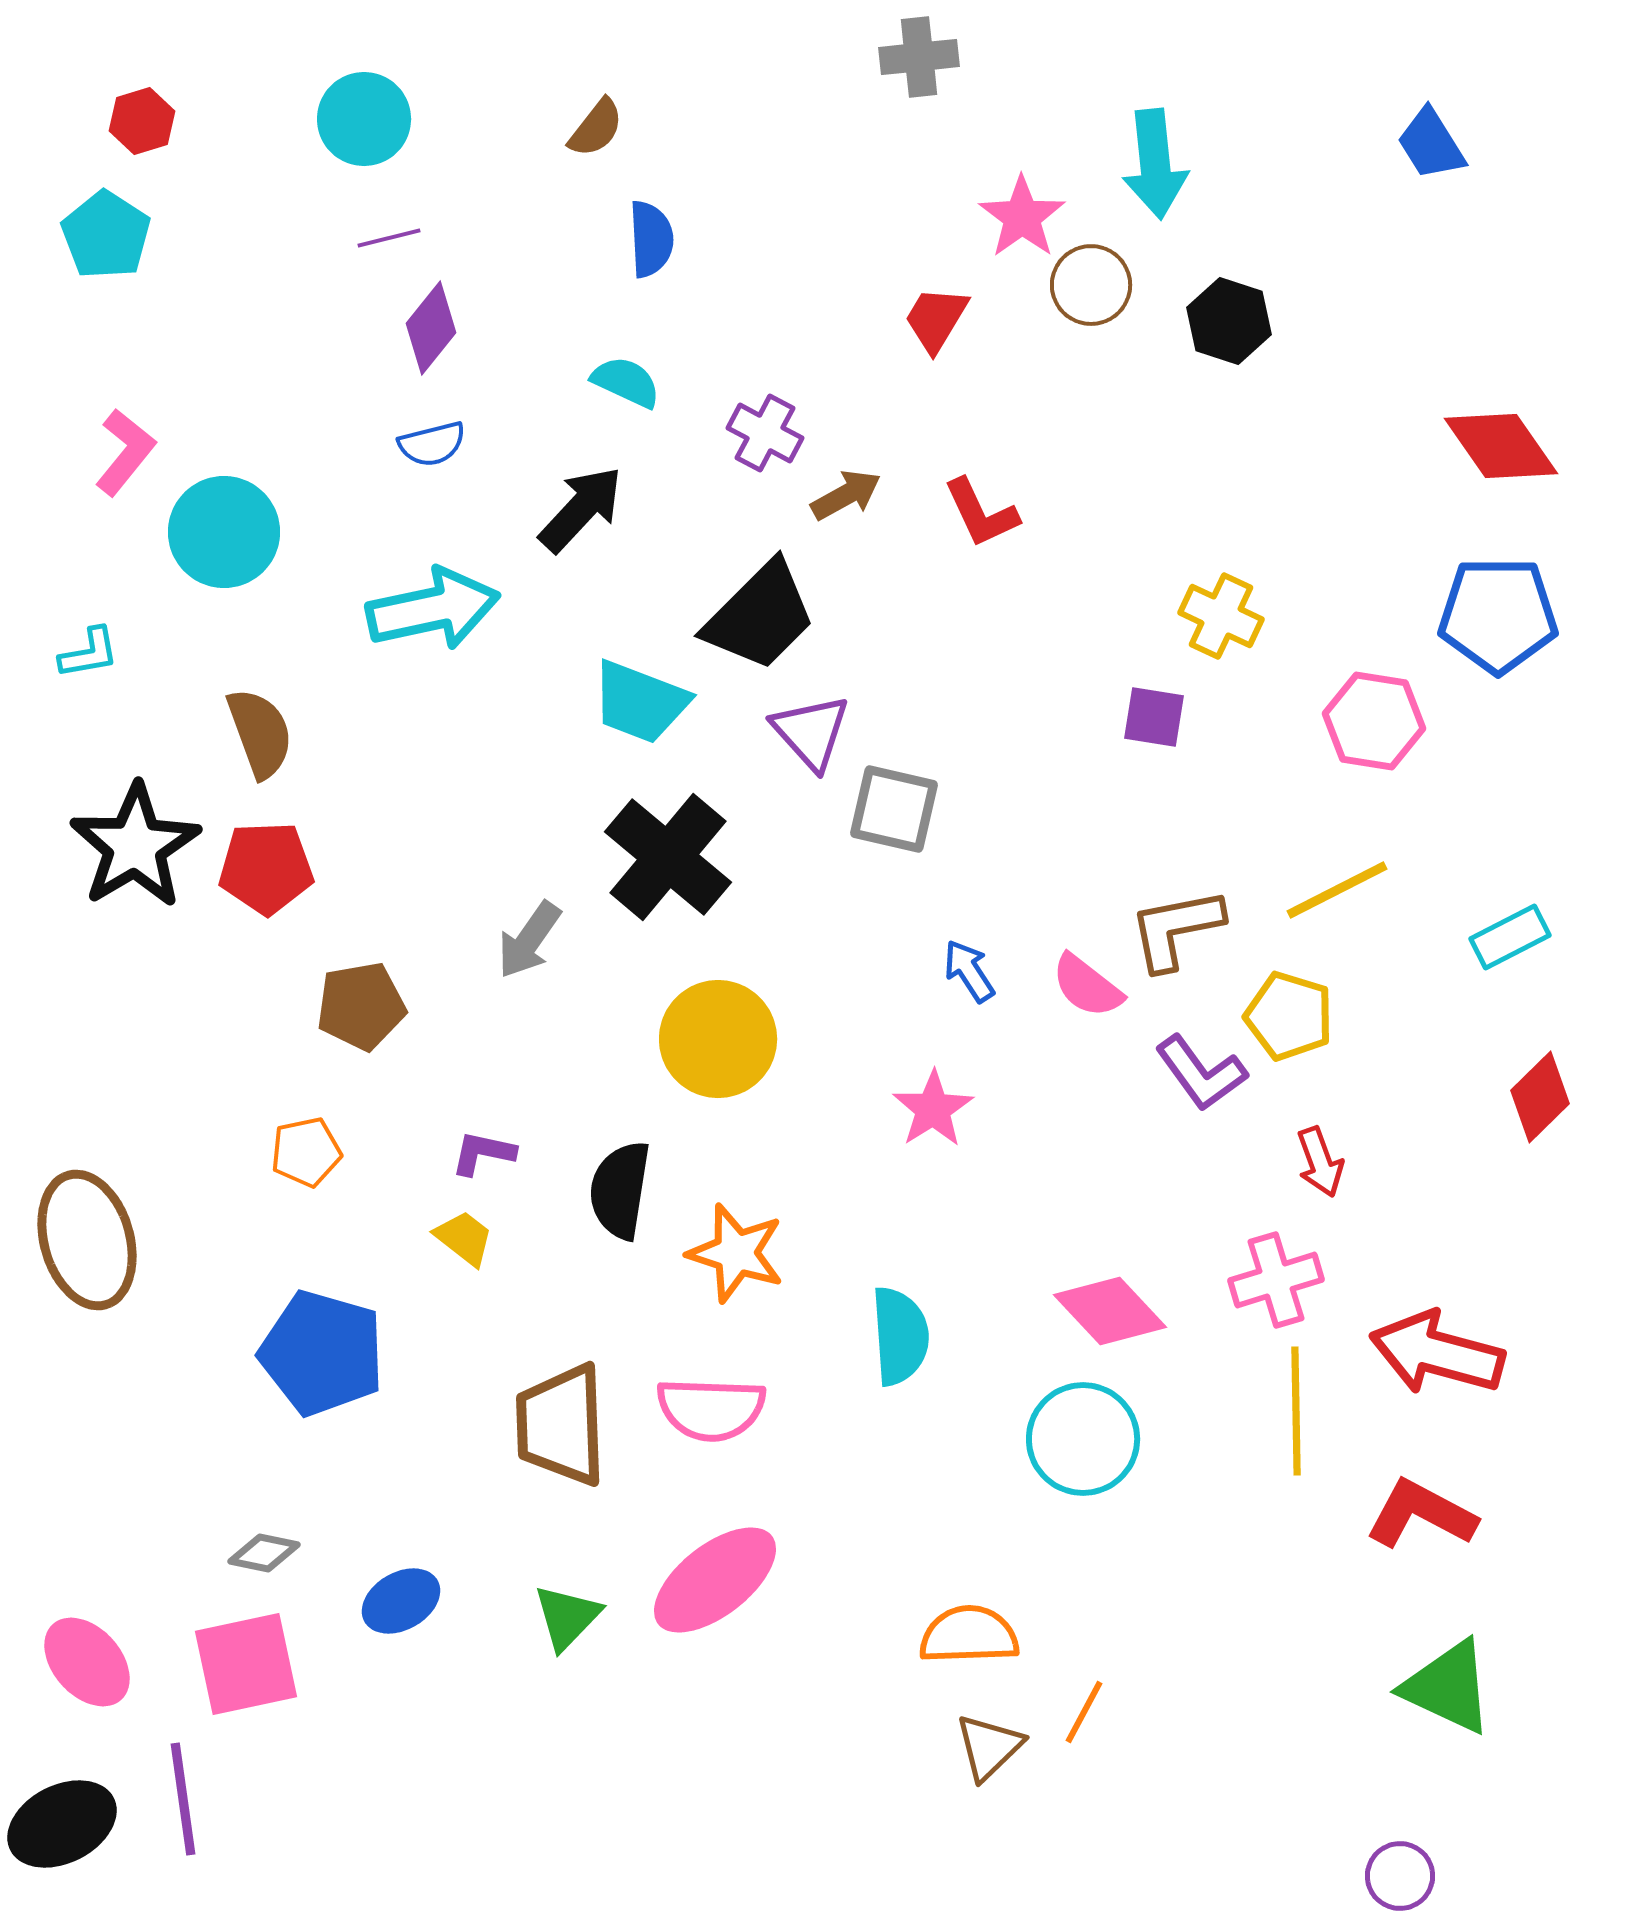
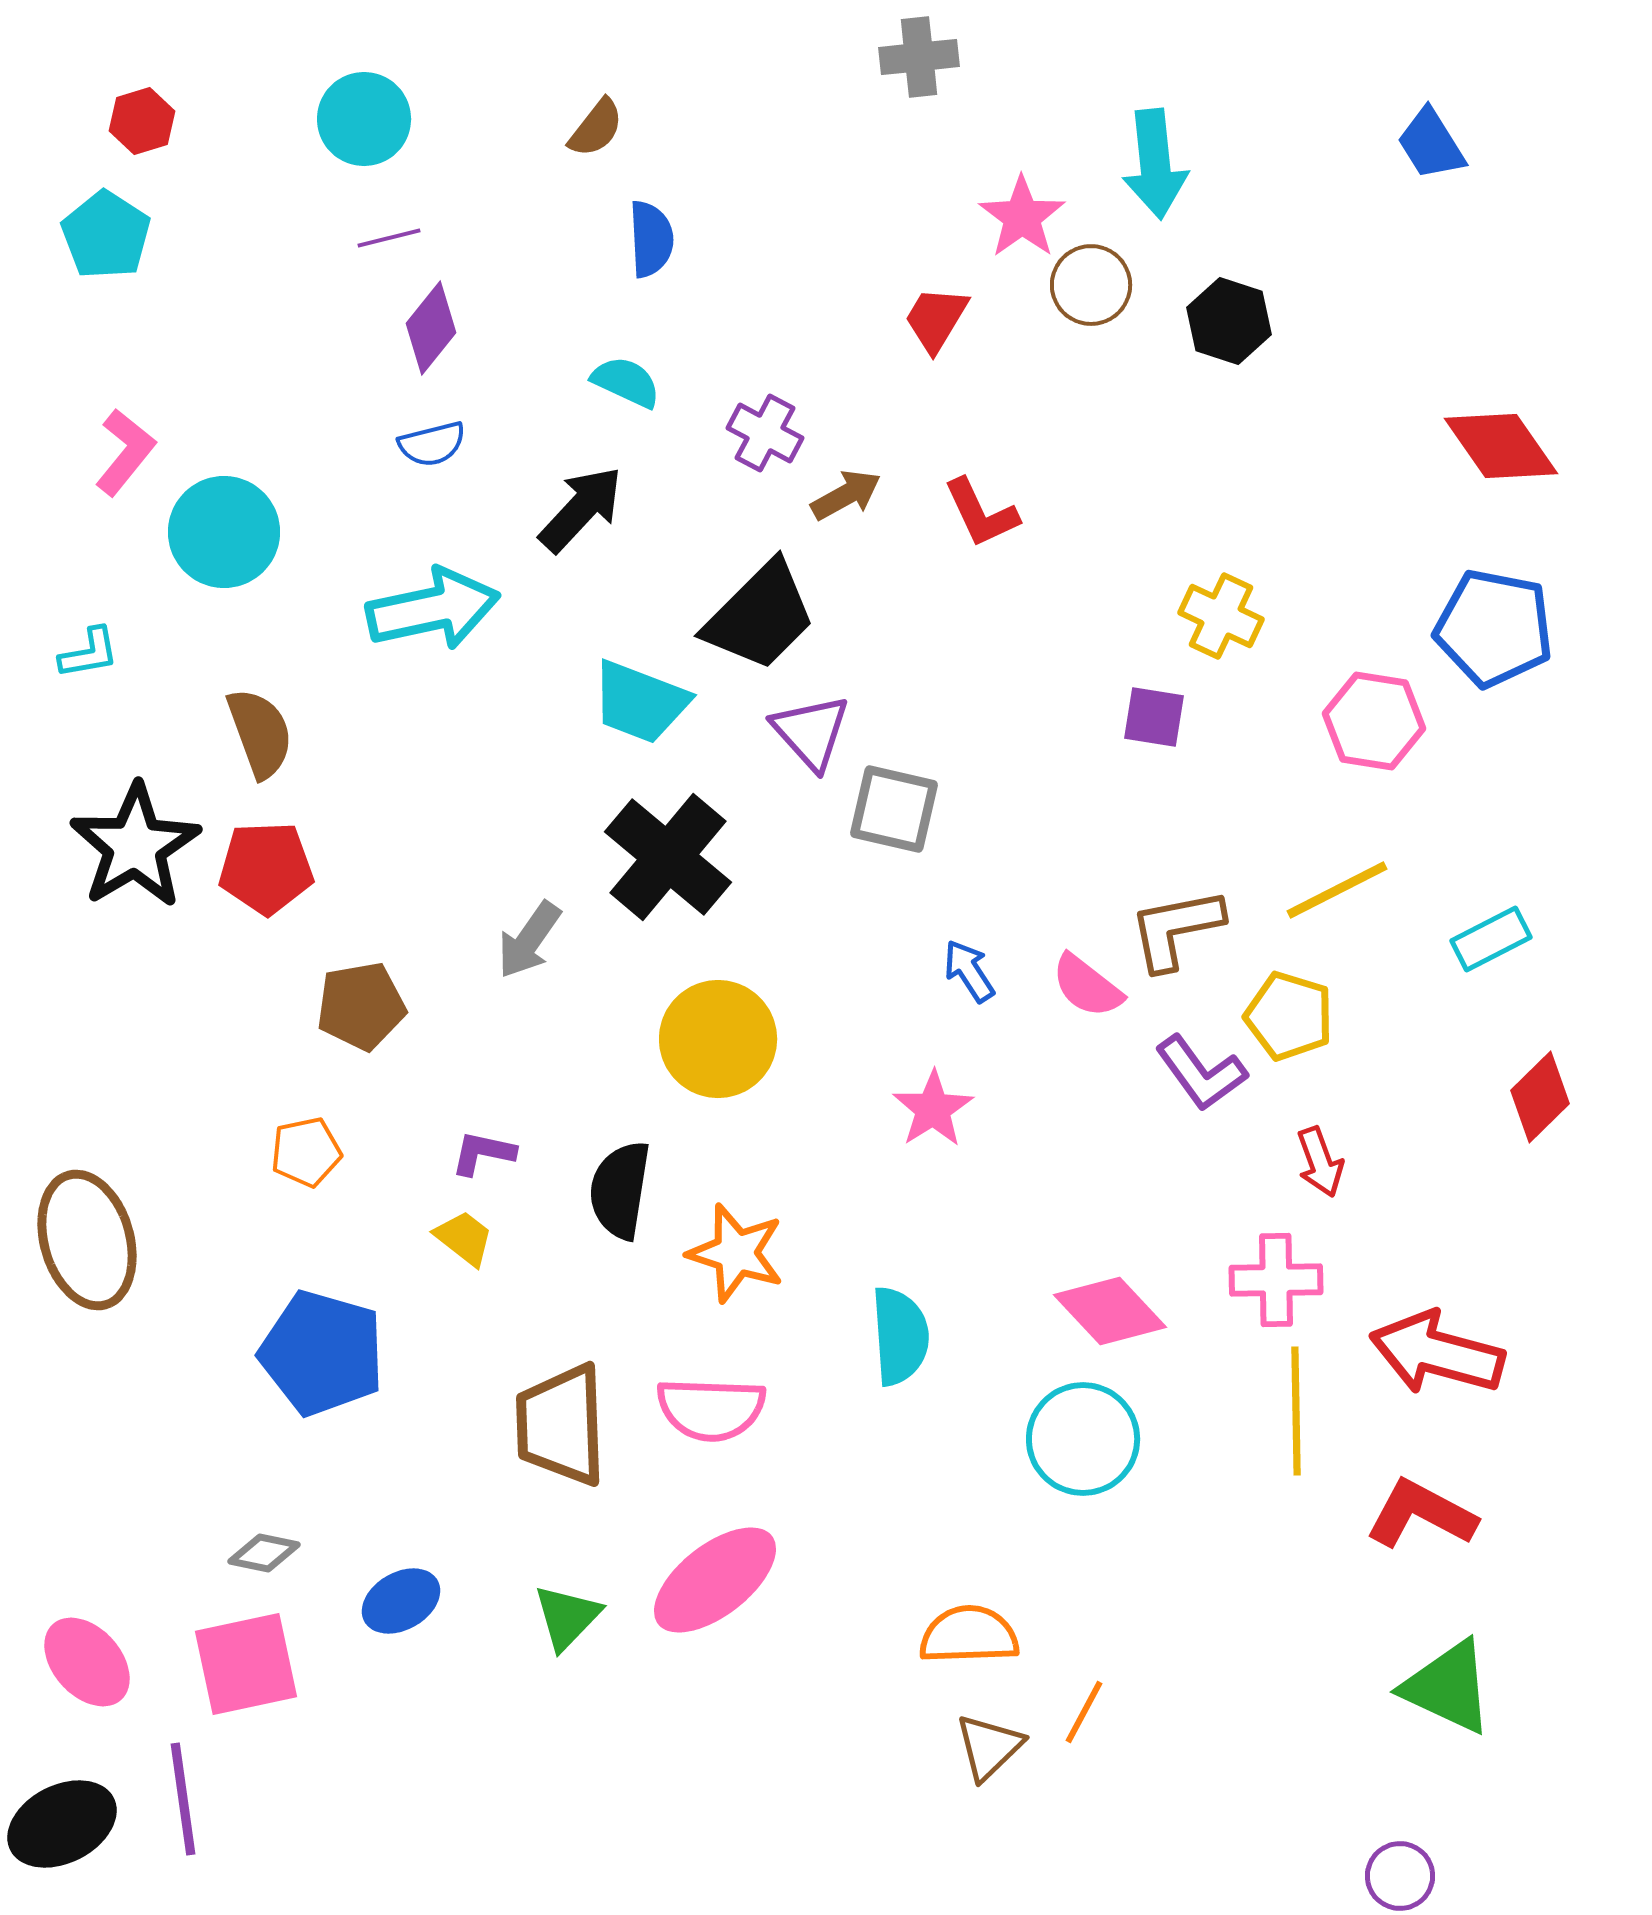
blue pentagon at (1498, 615): moved 4 px left, 13 px down; rotated 11 degrees clockwise
cyan rectangle at (1510, 937): moved 19 px left, 2 px down
pink cross at (1276, 1280): rotated 16 degrees clockwise
